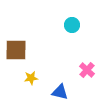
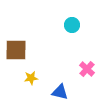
pink cross: moved 1 px up
